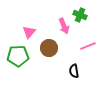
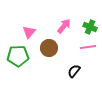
green cross: moved 10 px right, 12 px down
pink arrow: rotated 119 degrees counterclockwise
pink line: moved 1 px down; rotated 14 degrees clockwise
black semicircle: rotated 48 degrees clockwise
